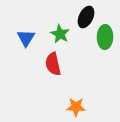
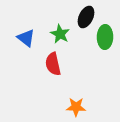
blue triangle: rotated 24 degrees counterclockwise
